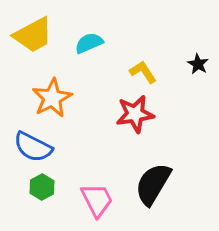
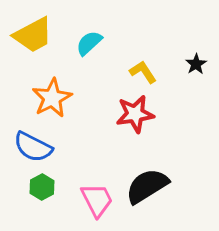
cyan semicircle: rotated 20 degrees counterclockwise
black star: moved 2 px left; rotated 10 degrees clockwise
black semicircle: moved 6 px left, 2 px down; rotated 27 degrees clockwise
